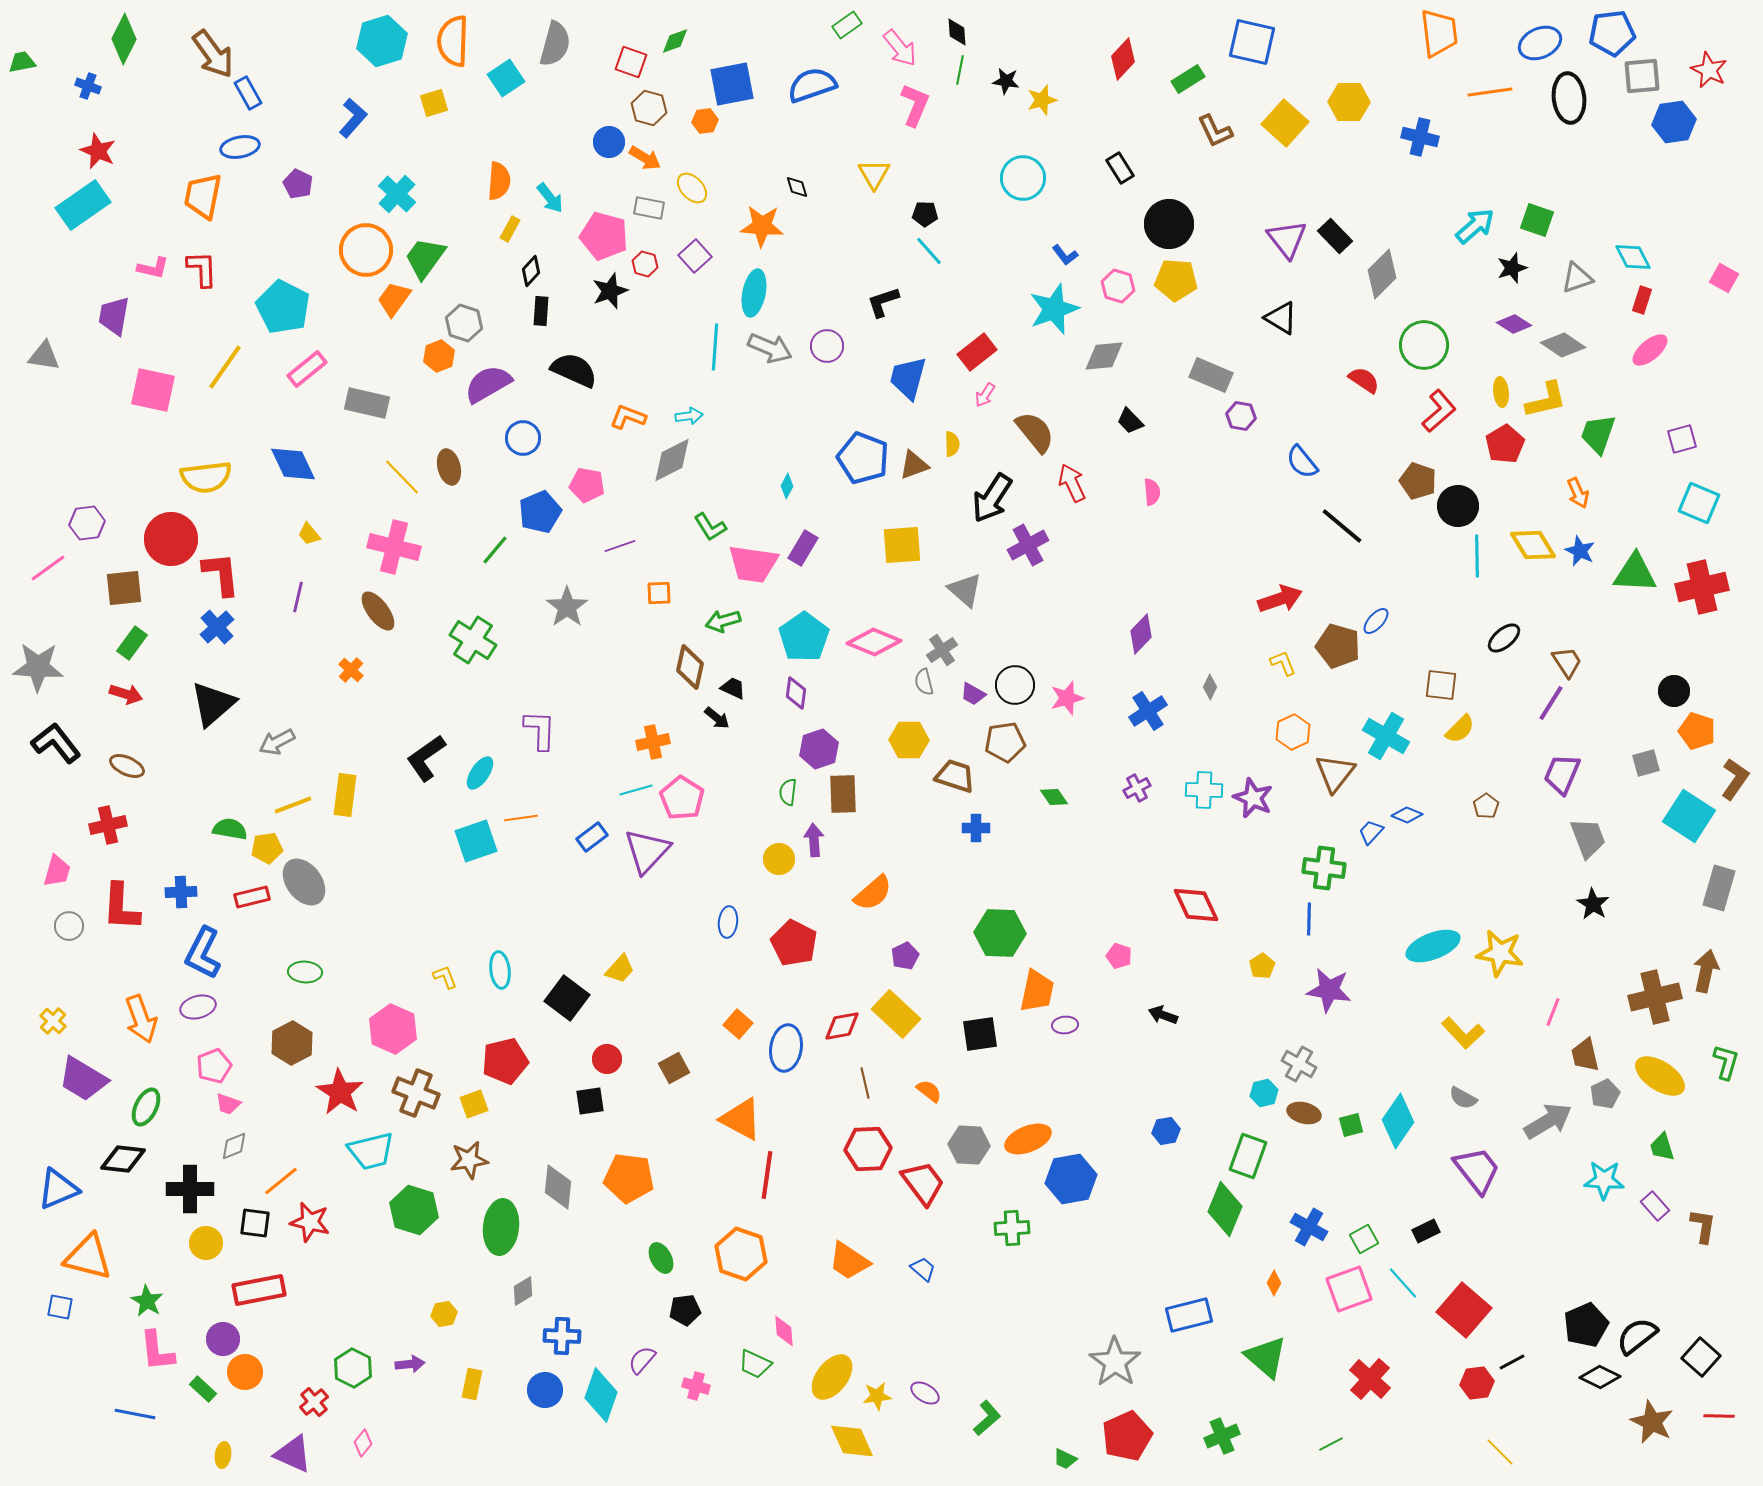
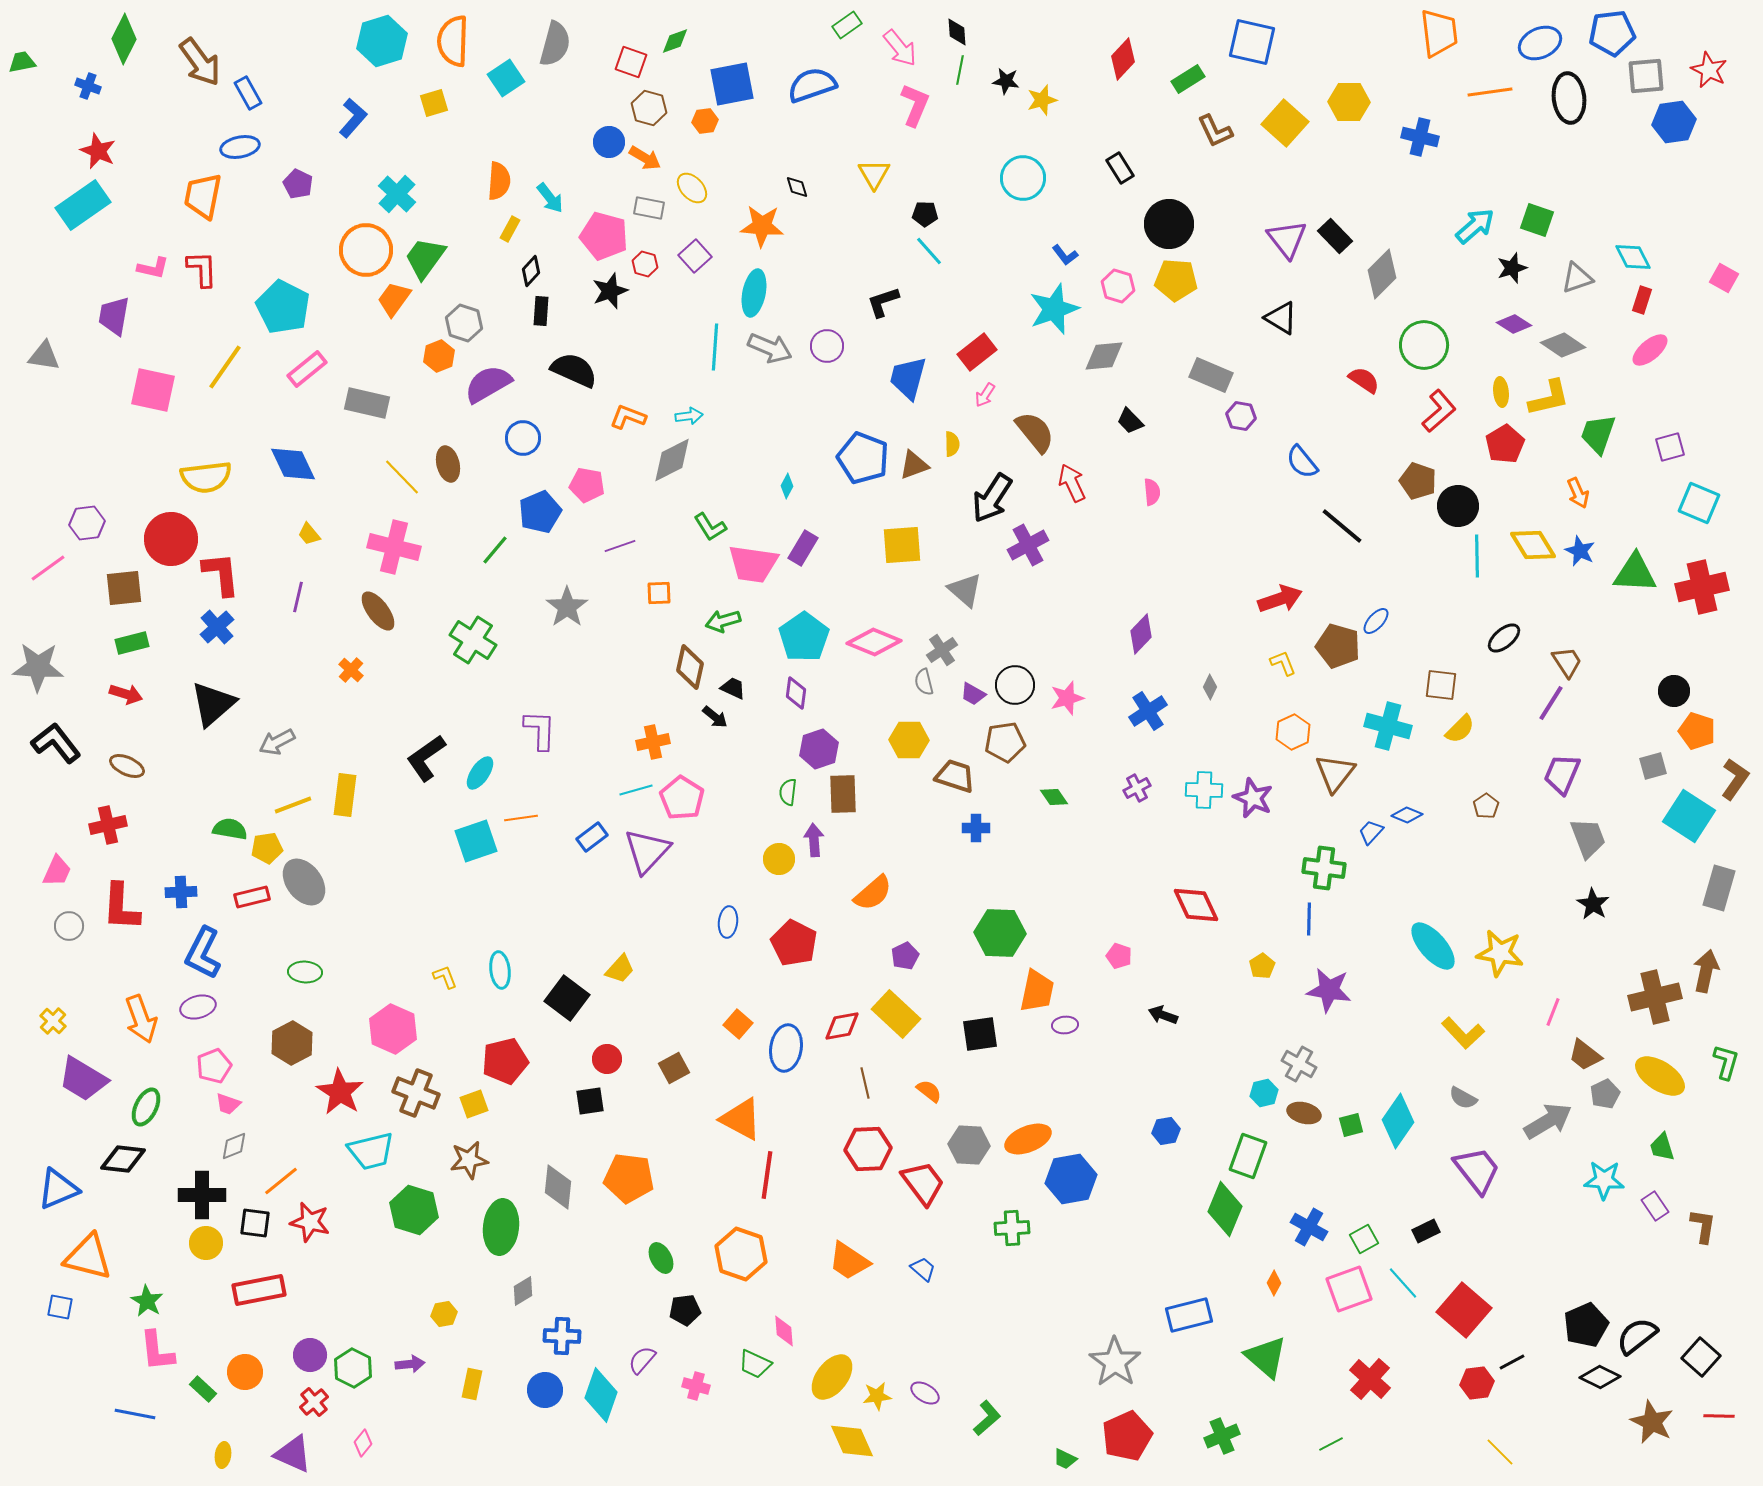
brown arrow at (213, 54): moved 13 px left, 8 px down
gray square at (1642, 76): moved 4 px right
yellow L-shape at (1546, 400): moved 3 px right, 2 px up
purple square at (1682, 439): moved 12 px left, 8 px down
brown ellipse at (449, 467): moved 1 px left, 3 px up
green rectangle at (132, 643): rotated 40 degrees clockwise
black arrow at (717, 718): moved 2 px left, 1 px up
cyan cross at (1386, 736): moved 2 px right, 10 px up; rotated 15 degrees counterclockwise
gray square at (1646, 763): moved 7 px right, 3 px down
pink trapezoid at (57, 871): rotated 8 degrees clockwise
cyan ellipse at (1433, 946): rotated 70 degrees clockwise
brown trapezoid at (1585, 1055): rotated 39 degrees counterclockwise
black cross at (190, 1189): moved 12 px right, 6 px down
purple rectangle at (1655, 1206): rotated 8 degrees clockwise
purple circle at (223, 1339): moved 87 px right, 16 px down
